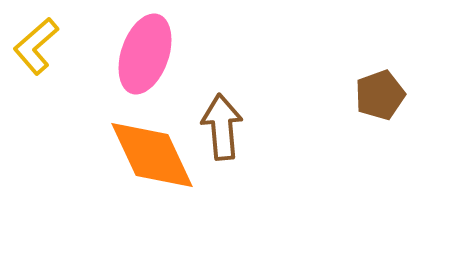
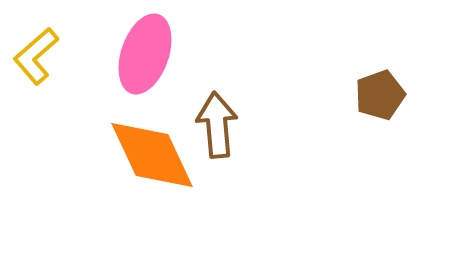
yellow L-shape: moved 10 px down
brown arrow: moved 5 px left, 2 px up
